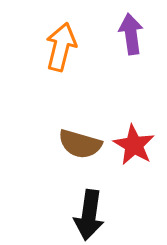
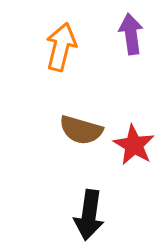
brown semicircle: moved 1 px right, 14 px up
